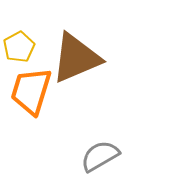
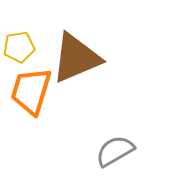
yellow pentagon: rotated 20 degrees clockwise
gray semicircle: moved 15 px right, 5 px up
